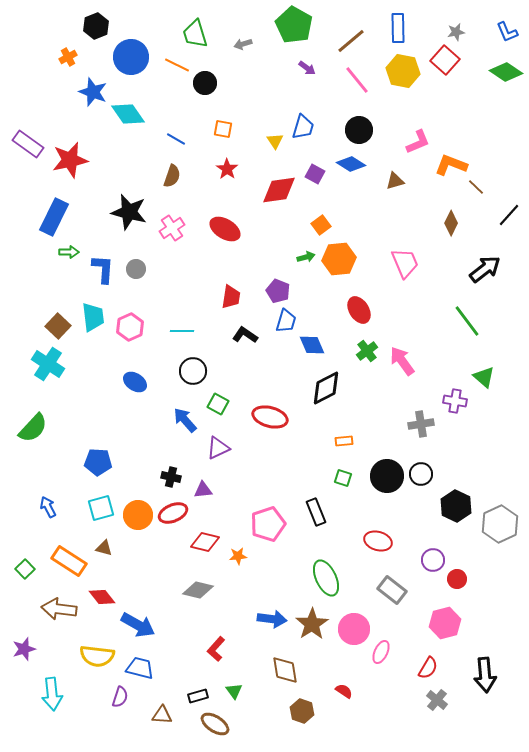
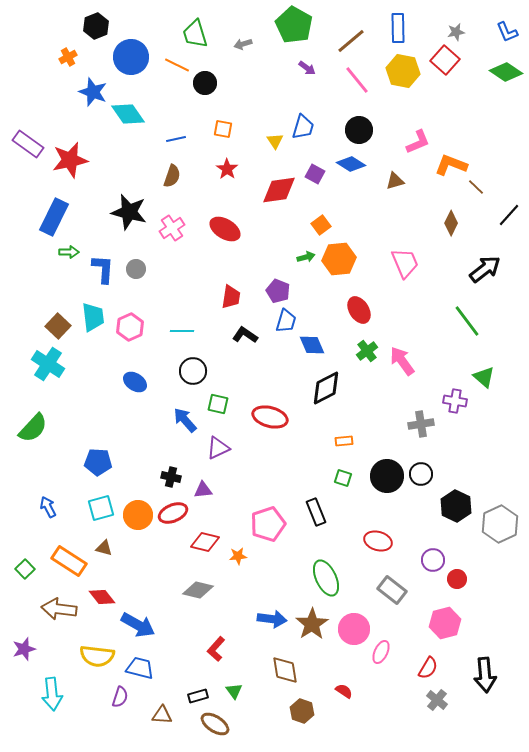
blue line at (176, 139): rotated 42 degrees counterclockwise
green square at (218, 404): rotated 15 degrees counterclockwise
